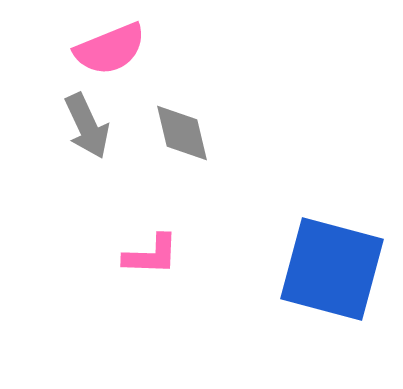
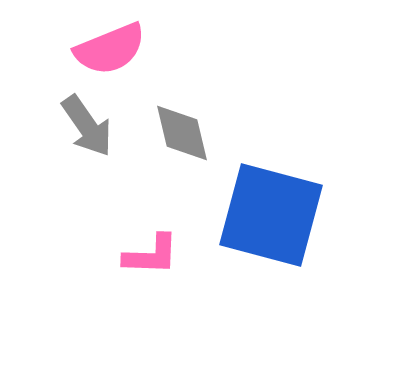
gray arrow: rotated 10 degrees counterclockwise
blue square: moved 61 px left, 54 px up
